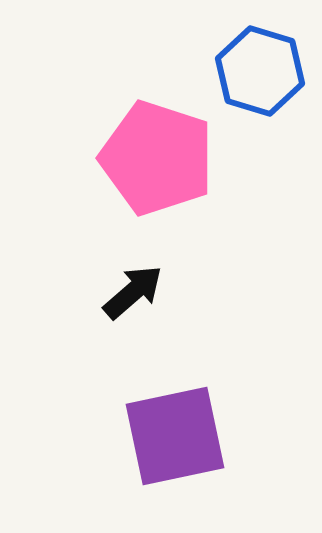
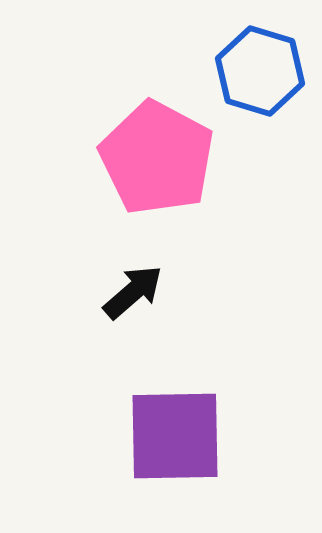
pink pentagon: rotated 10 degrees clockwise
purple square: rotated 11 degrees clockwise
